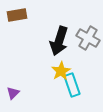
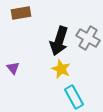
brown rectangle: moved 4 px right, 2 px up
yellow star: moved 2 px up; rotated 18 degrees counterclockwise
cyan rectangle: moved 2 px right, 12 px down; rotated 10 degrees counterclockwise
purple triangle: moved 25 px up; rotated 24 degrees counterclockwise
